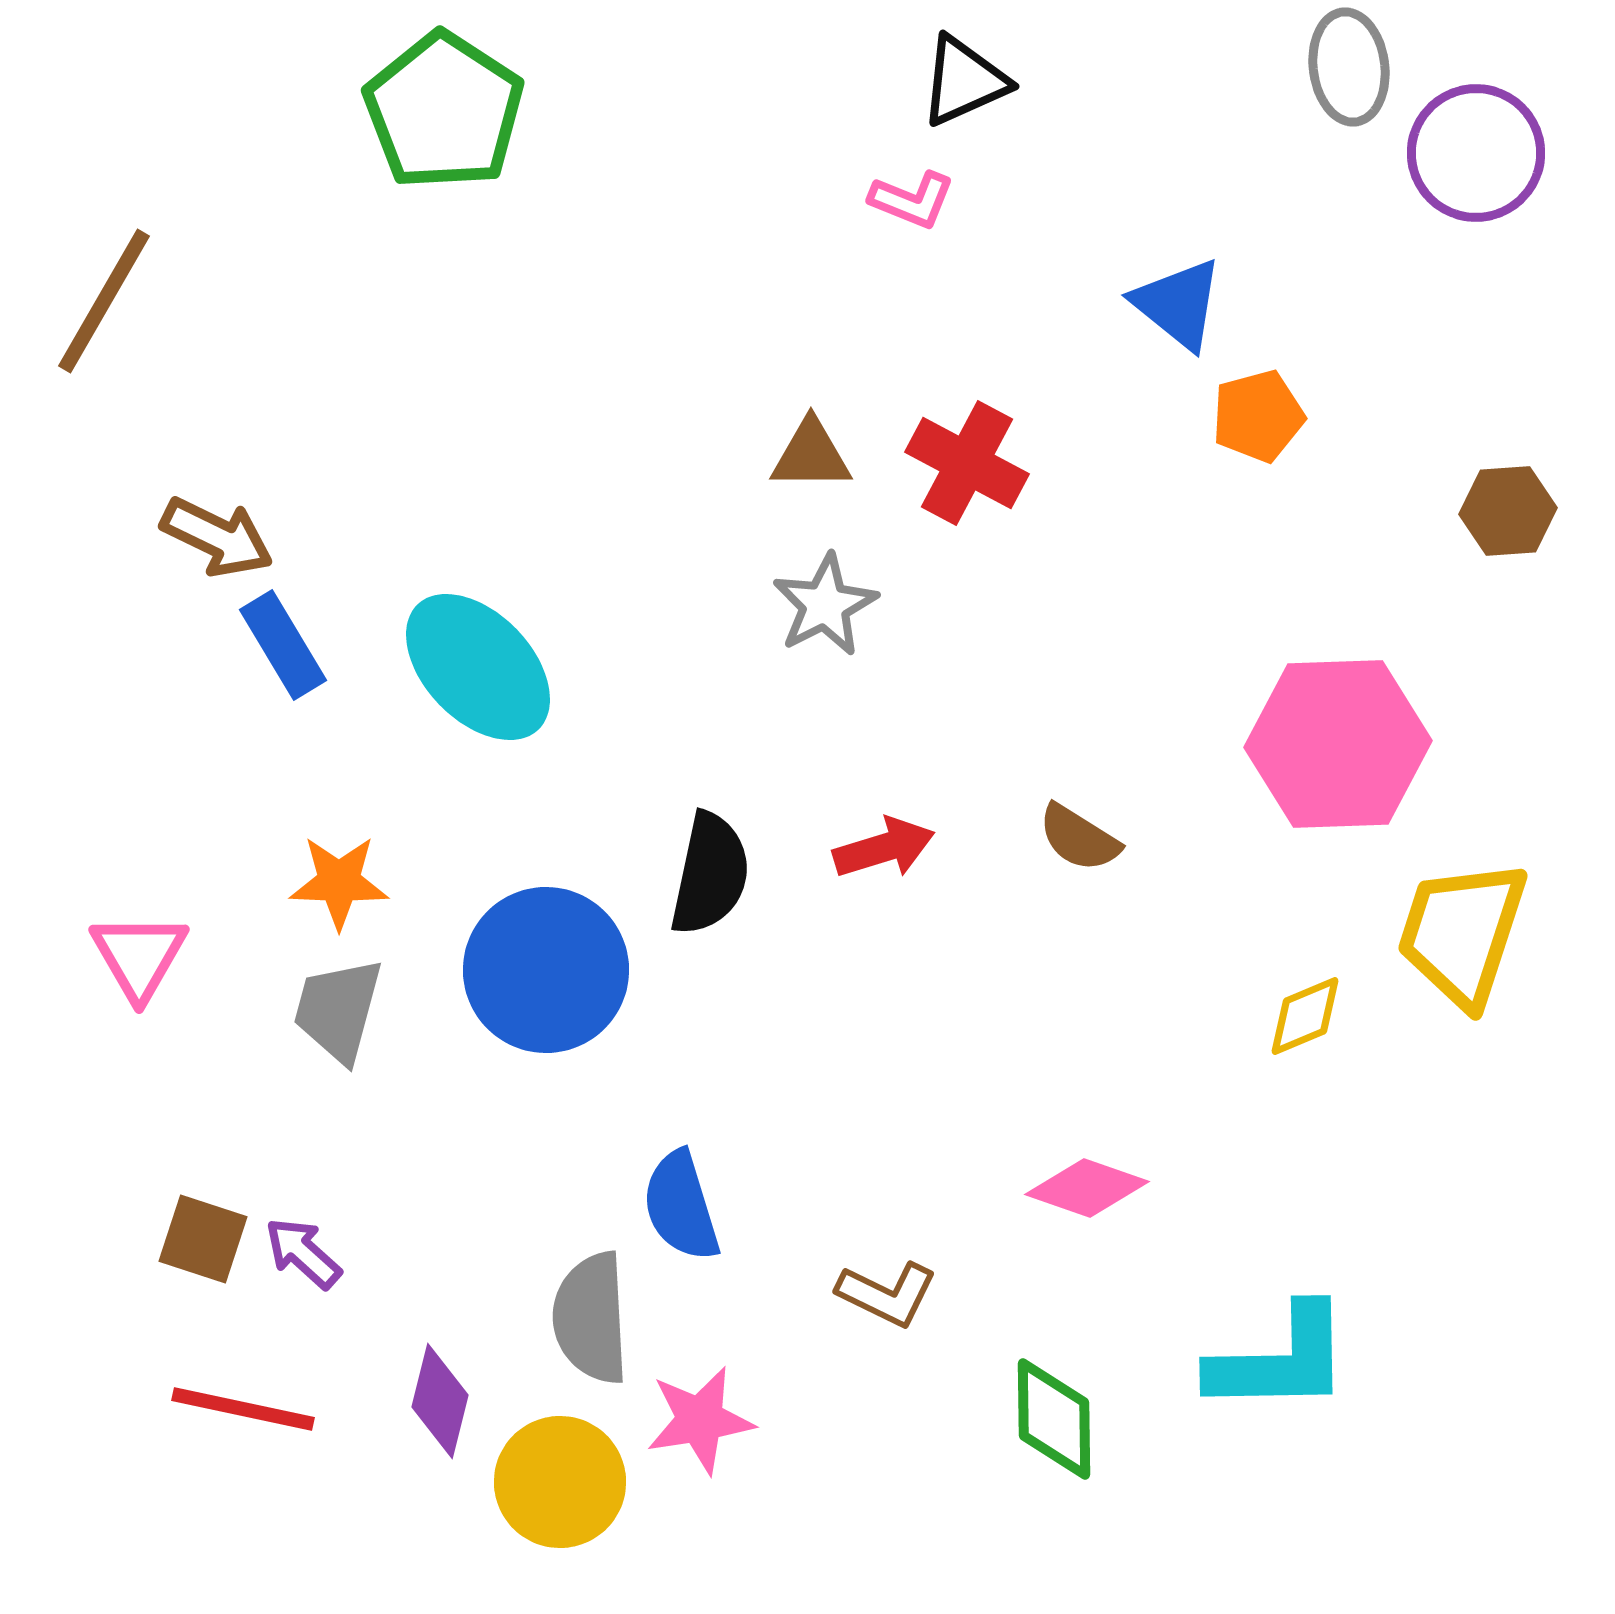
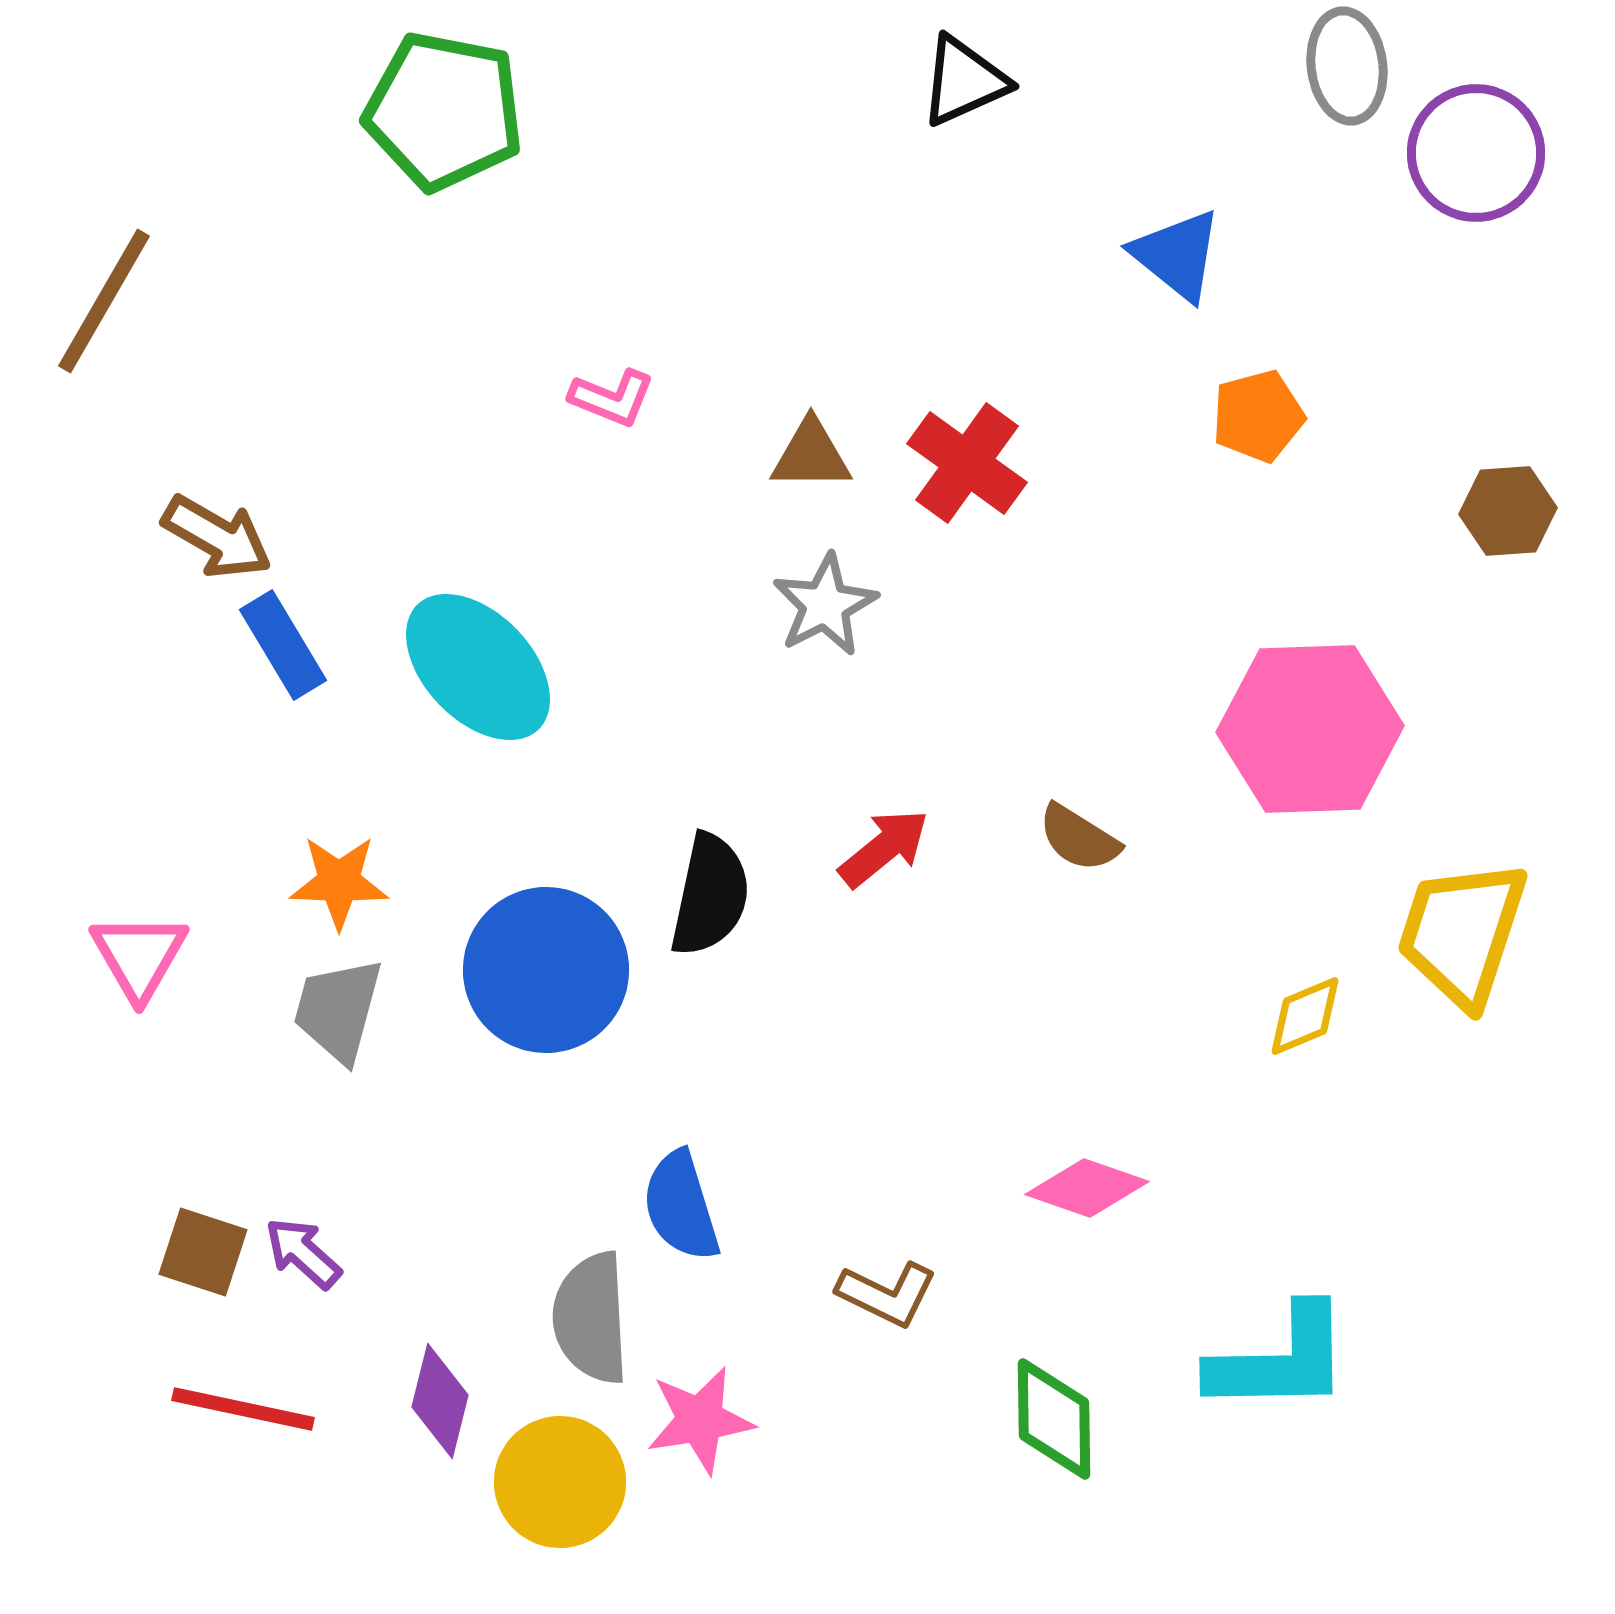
gray ellipse: moved 2 px left, 1 px up
green pentagon: rotated 22 degrees counterclockwise
pink L-shape: moved 300 px left, 198 px down
blue triangle: moved 1 px left, 49 px up
red cross: rotated 8 degrees clockwise
brown arrow: rotated 4 degrees clockwise
pink hexagon: moved 28 px left, 15 px up
red arrow: rotated 22 degrees counterclockwise
black semicircle: moved 21 px down
brown square: moved 13 px down
